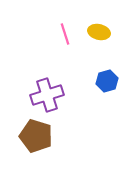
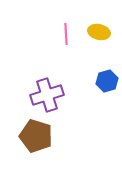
pink line: moved 1 px right; rotated 15 degrees clockwise
